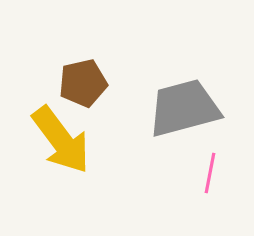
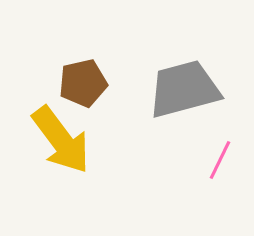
gray trapezoid: moved 19 px up
pink line: moved 10 px right, 13 px up; rotated 15 degrees clockwise
